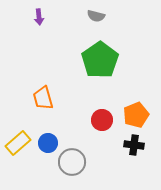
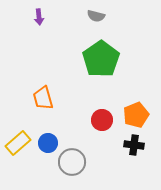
green pentagon: moved 1 px right, 1 px up
